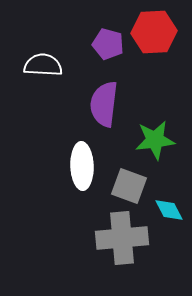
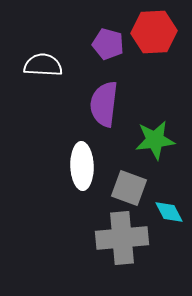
gray square: moved 2 px down
cyan diamond: moved 2 px down
